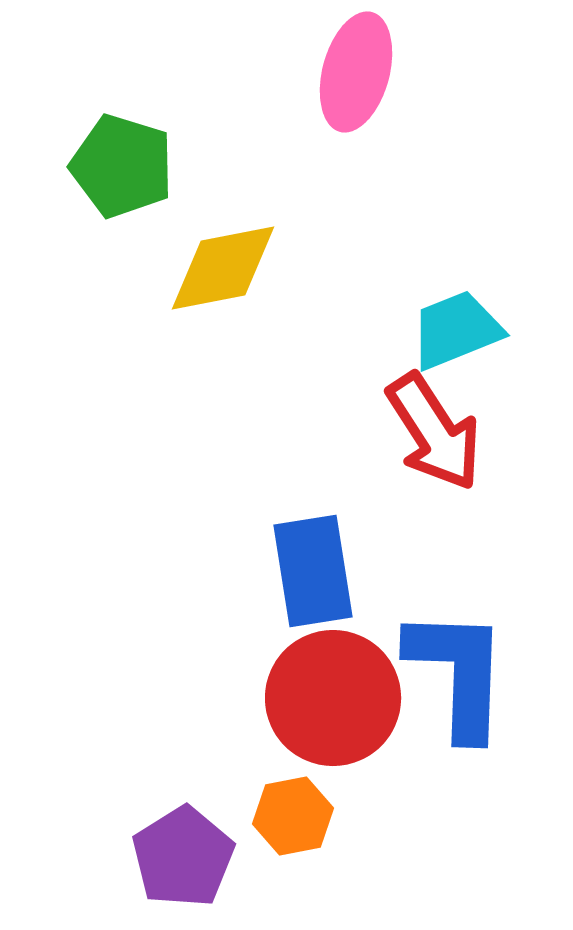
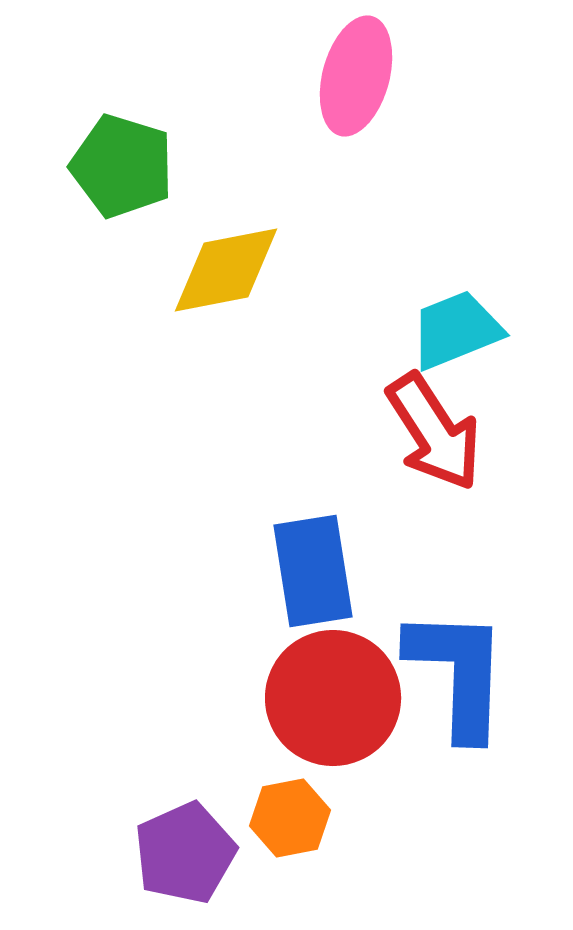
pink ellipse: moved 4 px down
yellow diamond: moved 3 px right, 2 px down
orange hexagon: moved 3 px left, 2 px down
purple pentagon: moved 2 px right, 4 px up; rotated 8 degrees clockwise
